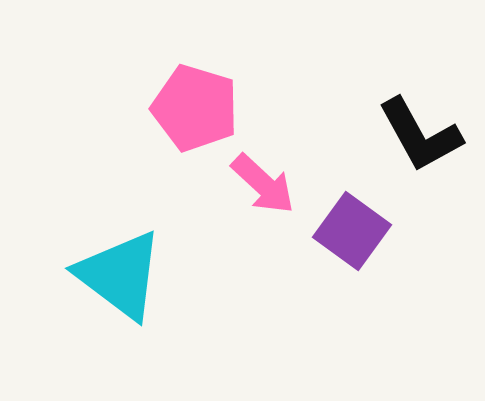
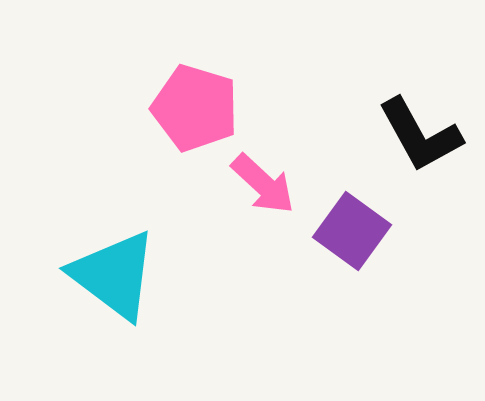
cyan triangle: moved 6 px left
